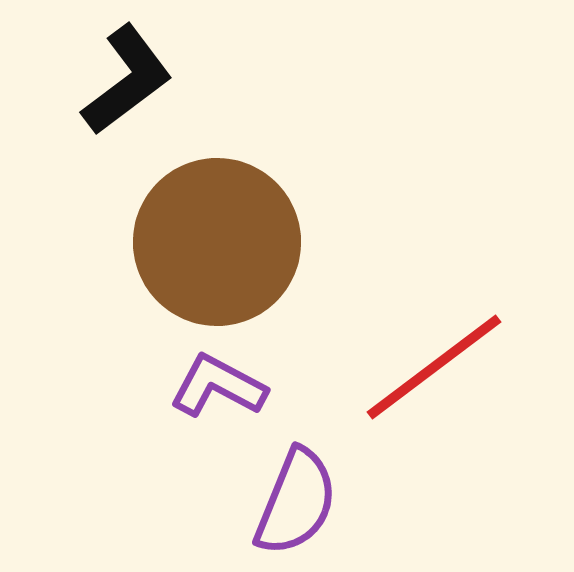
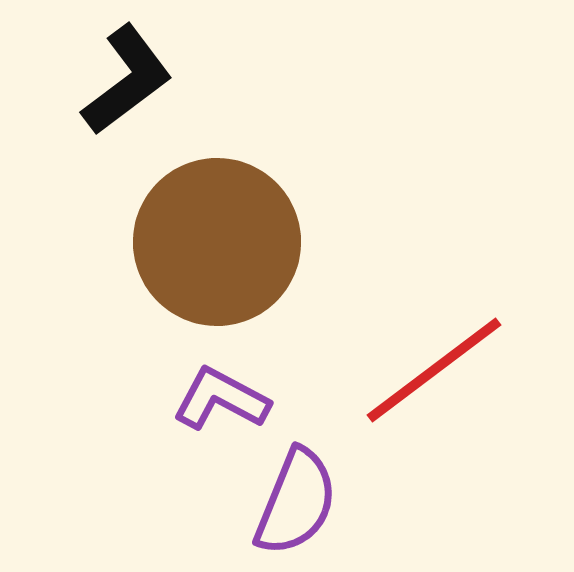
red line: moved 3 px down
purple L-shape: moved 3 px right, 13 px down
